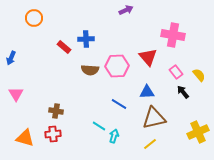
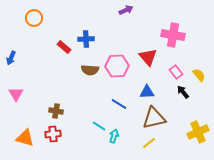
yellow line: moved 1 px left, 1 px up
